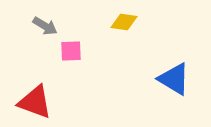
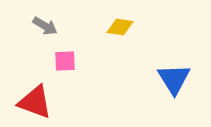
yellow diamond: moved 4 px left, 5 px down
pink square: moved 6 px left, 10 px down
blue triangle: rotated 27 degrees clockwise
